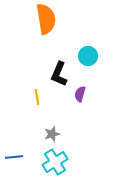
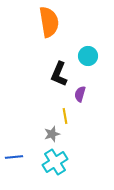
orange semicircle: moved 3 px right, 3 px down
yellow line: moved 28 px right, 19 px down
